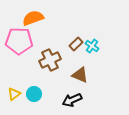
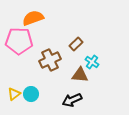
cyan cross: moved 16 px down
brown triangle: rotated 18 degrees counterclockwise
cyan circle: moved 3 px left
